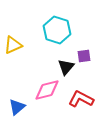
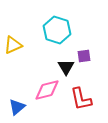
black triangle: rotated 12 degrees counterclockwise
red L-shape: rotated 130 degrees counterclockwise
